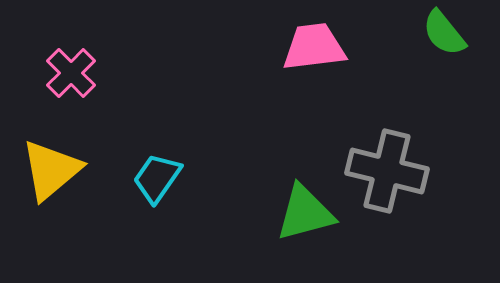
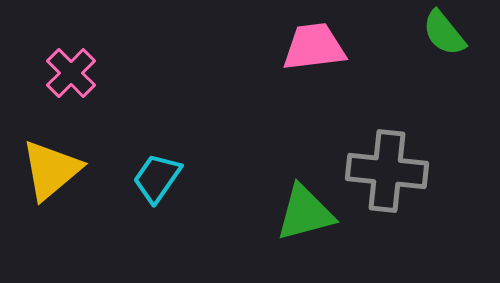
gray cross: rotated 8 degrees counterclockwise
